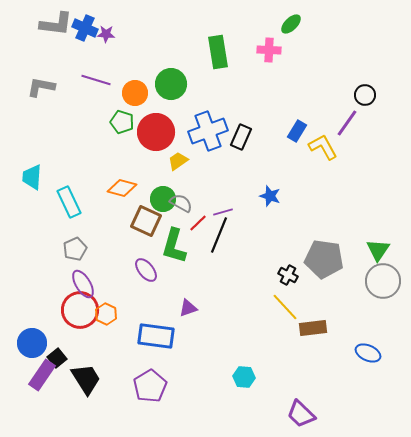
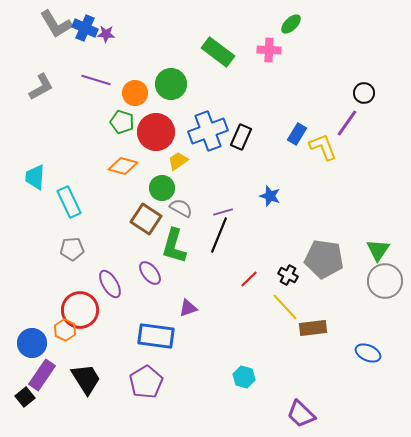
gray L-shape at (56, 24): rotated 52 degrees clockwise
green rectangle at (218, 52): rotated 44 degrees counterclockwise
gray L-shape at (41, 87): rotated 140 degrees clockwise
black circle at (365, 95): moved 1 px left, 2 px up
blue rectangle at (297, 131): moved 3 px down
yellow L-shape at (323, 147): rotated 8 degrees clockwise
cyan trapezoid at (32, 177): moved 3 px right
orange diamond at (122, 188): moved 1 px right, 22 px up
green circle at (163, 199): moved 1 px left, 11 px up
gray semicircle at (181, 203): moved 5 px down
brown square at (146, 221): moved 2 px up; rotated 8 degrees clockwise
red line at (198, 223): moved 51 px right, 56 px down
gray pentagon at (75, 249): moved 3 px left; rotated 20 degrees clockwise
purple ellipse at (146, 270): moved 4 px right, 3 px down
gray circle at (383, 281): moved 2 px right
purple ellipse at (83, 284): moved 27 px right
orange hexagon at (106, 314): moved 41 px left, 16 px down
black square at (57, 358): moved 32 px left, 39 px down
cyan hexagon at (244, 377): rotated 10 degrees clockwise
purple pentagon at (150, 386): moved 4 px left, 4 px up
